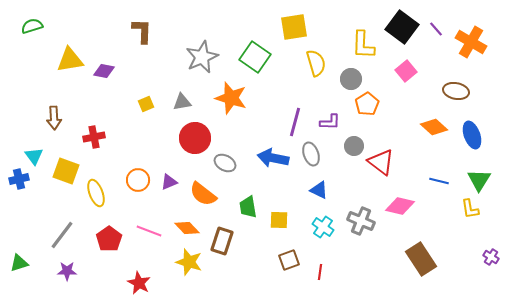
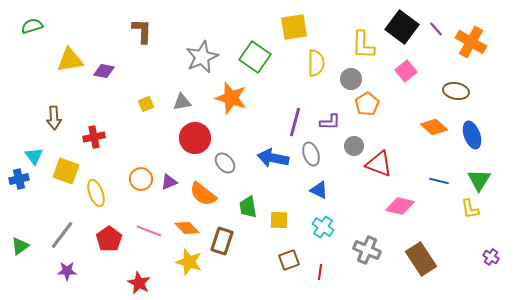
yellow semicircle at (316, 63): rotated 16 degrees clockwise
red triangle at (381, 162): moved 2 px left, 2 px down; rotated 16 degrees counterclockwise
gray ellipse at (225, 163): rotated 20 degrees clockwise
orange circle at (138, 180): moved 3 px right, 1 px up
gray cross at (361, 221): moved 6 px right, 29 px down
green triangle at (19, 263): moved 1 px right, 17 px up; rotated 18 degrees counterclockwise
